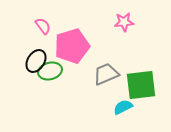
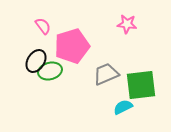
pink star: moved 3 px right, 2 px down; rotated 12 degrees clockwise
